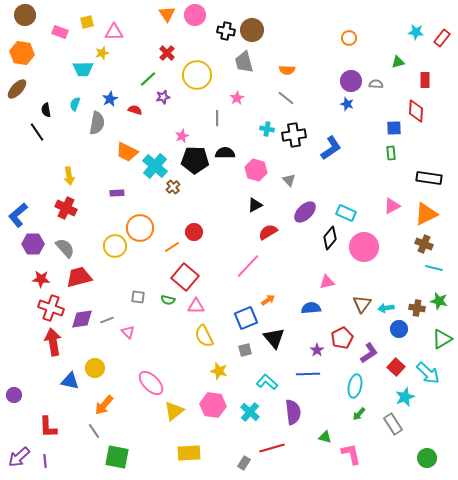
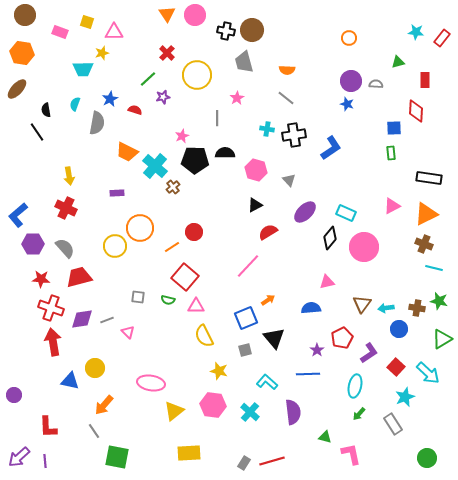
yellow square at (87, 22): rotated 32 degrees clockwise
pink ellipse at (151, 383): rotated 36 degrees counterclockwise
red line at (272, 448): moved 13 px down
